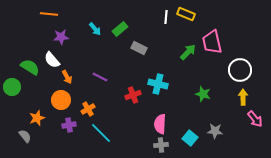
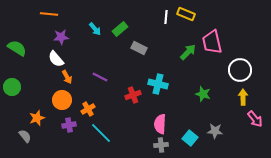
white semicircle: moved 4 px right, 1 px up
green semicircle: moved 13 px left, 19 px up
orange circle: moved 1 px right
